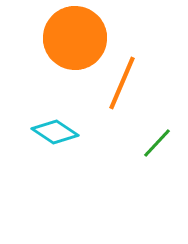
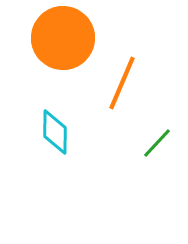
orange circle: moved 12 px left
cyan diamond: rotated 57 degrees clockwise
